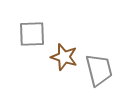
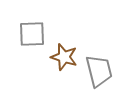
gray trapezoid: moved 1 px down
